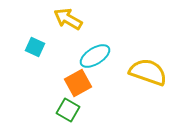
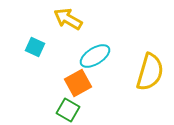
yellow semicircle: moved 2 px right; rotated 87 degrees clockwise
